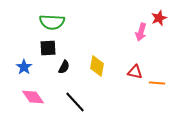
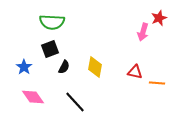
pink arrow: moved 2 px right
black square: moved 2 px right, 1 px down; rotated 18 degrees counterclockwise
yellow diamond: moved 2 px left, 1 px down
